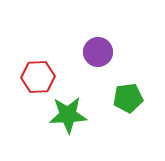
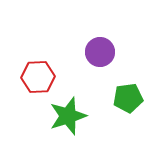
purple circle: moved 2 px right
green star: moved 1 px down; rotated 15 degrees counterclockwise
